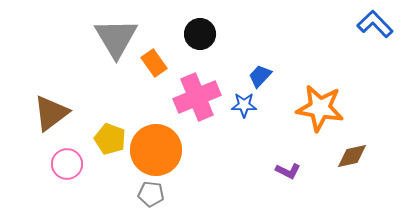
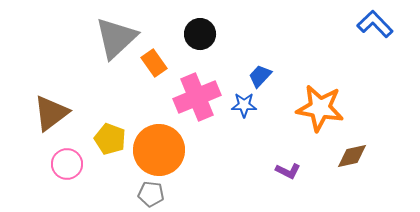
gray triangle: rotated 18 degrees clockwise
orange circle: moved 3 px right
